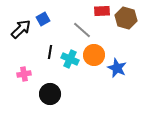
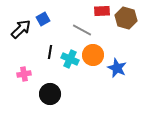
gray line: rotated 12 degrees counterclockwise
orange circle: moved 1 px left
